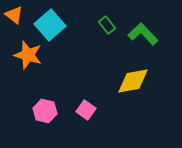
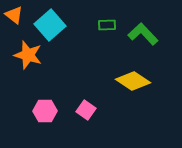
green rectangle: rotated 54 degrees counterclockwise
yellow diamond: rotated 44 degrees clockwise
pink hexagon: rotated 15 degrees counterclockwise
